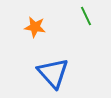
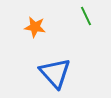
blue triangle: moved 2 px right
